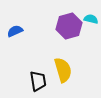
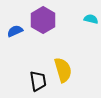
purple hexagon: moved 26 px left, 6 px up; rotated 15 degrees counterclockwise
